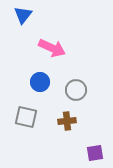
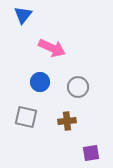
gray circle: moved 2 px right, 3 px up
purple square: moved 4 px left
